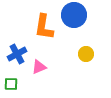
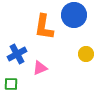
pink triangle: moved 1 px right, 1 px down
